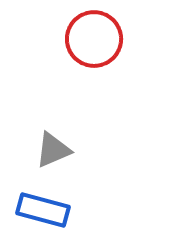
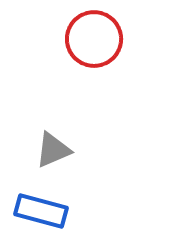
blue rectangle: moved 2 px left, 1 px down
